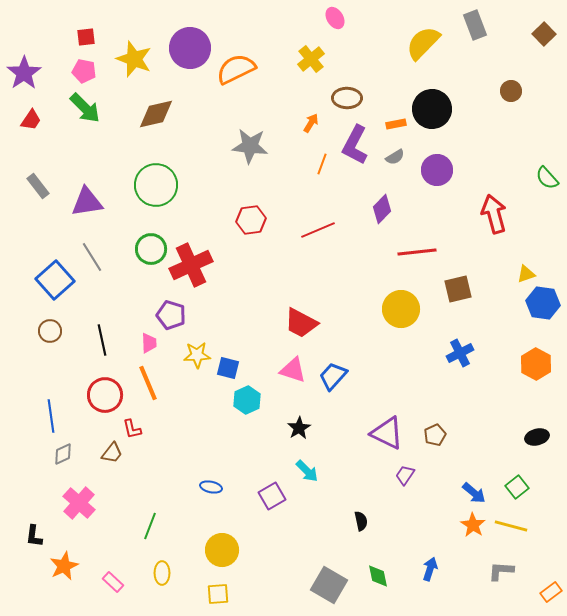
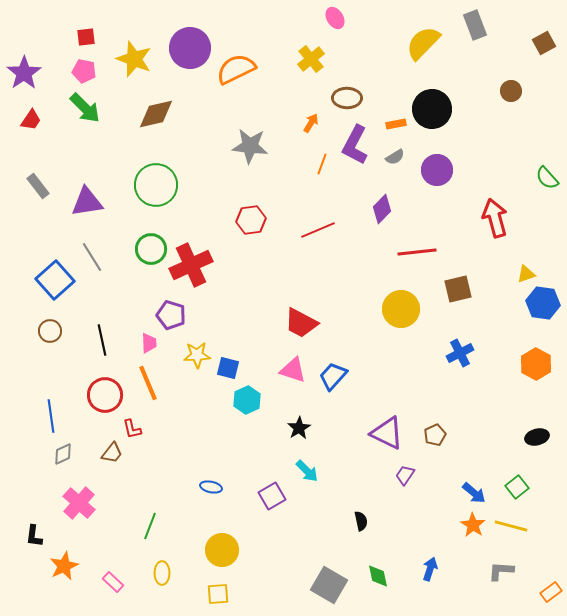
brown square at (544, 34): moved 9 px down; rotated 15 degrees clockwise
red arrow at (494, 214): moved 1 px right, 4 px down
